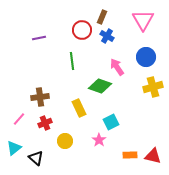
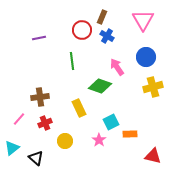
cyan triangle: moved 2 px left
orange rectangle: moved 21 px up
